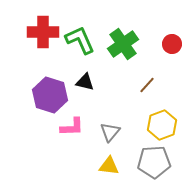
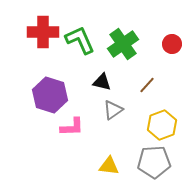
black triangle: moved 17 px right
gray triangle: moved 3 px right, 22 px up; rotated 15 degrees clockwise
